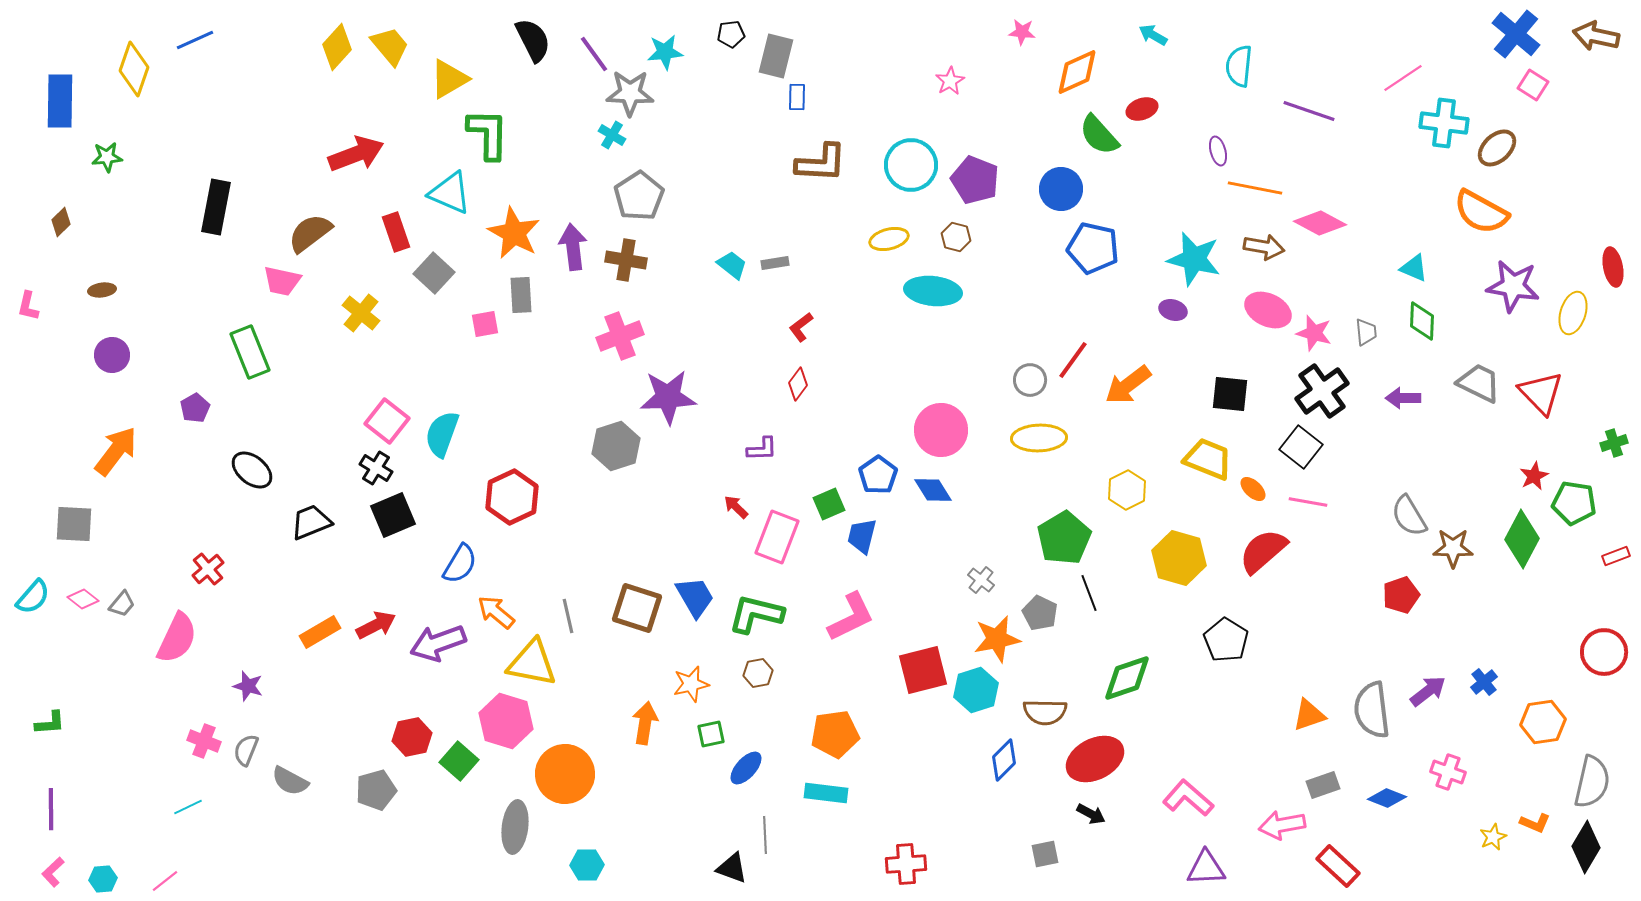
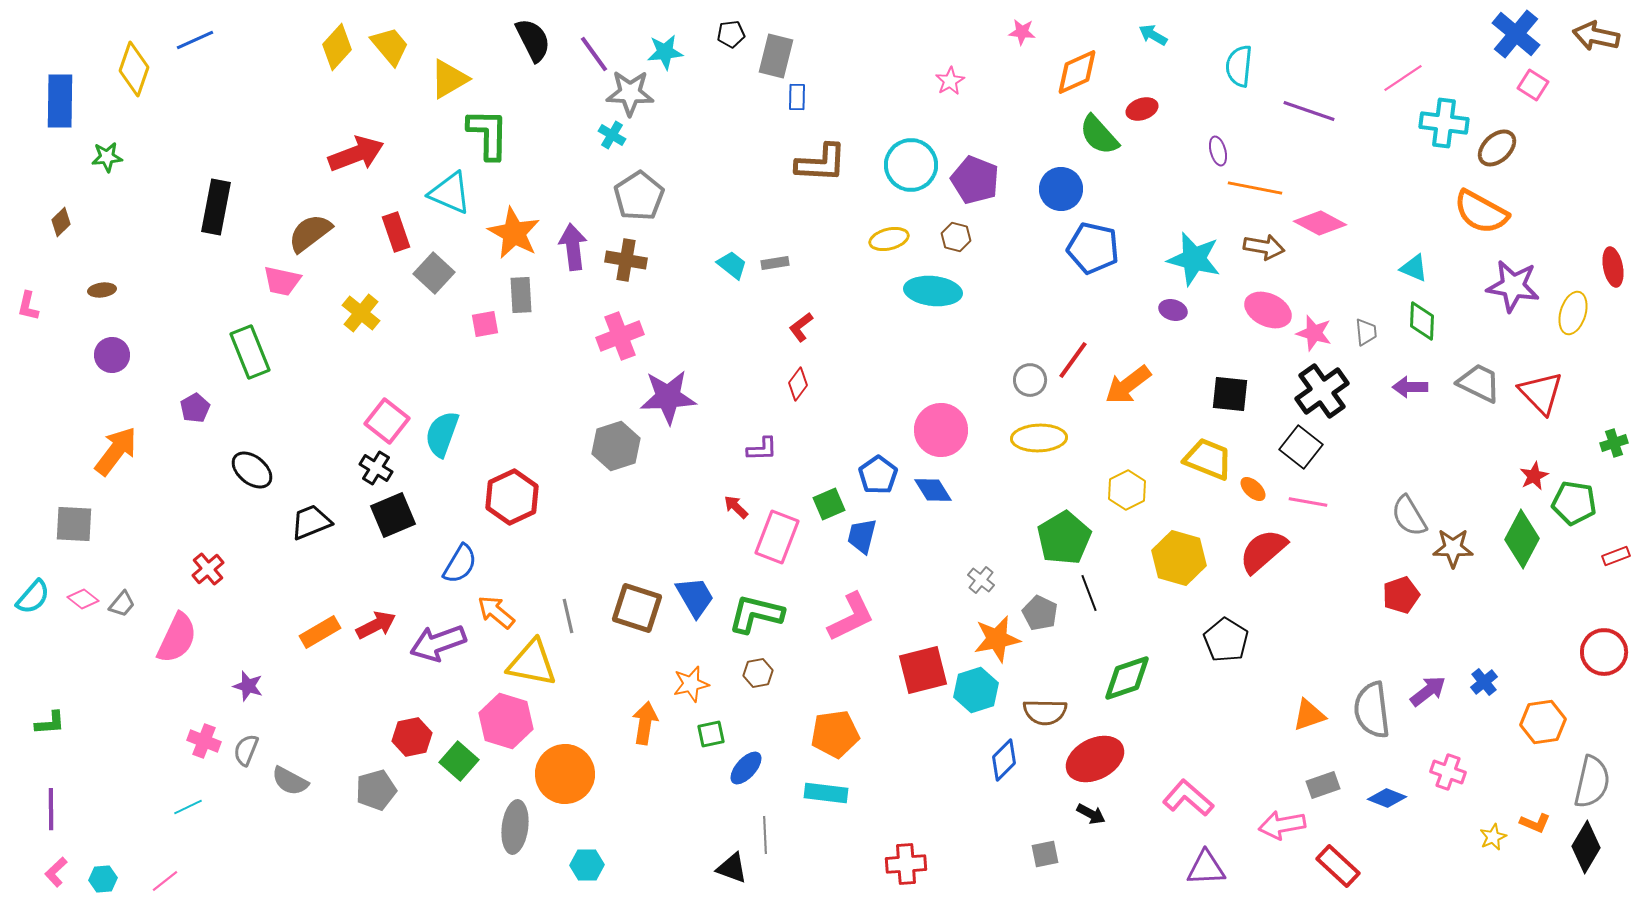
purple arrow at (1403, 398): moved 7 px right, 11 px up
pink L-shape at (53, 872): moved 3 px right
